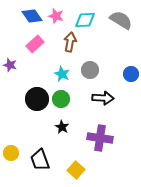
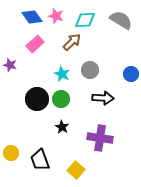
blue diamond: moved 1 px down
brown arrow: moved 2 px right; rotated 36 degrees clockwise
